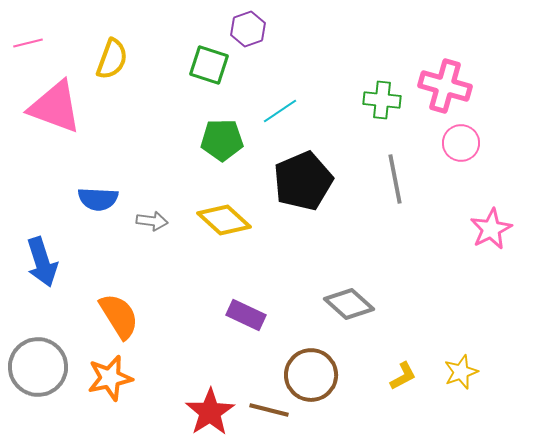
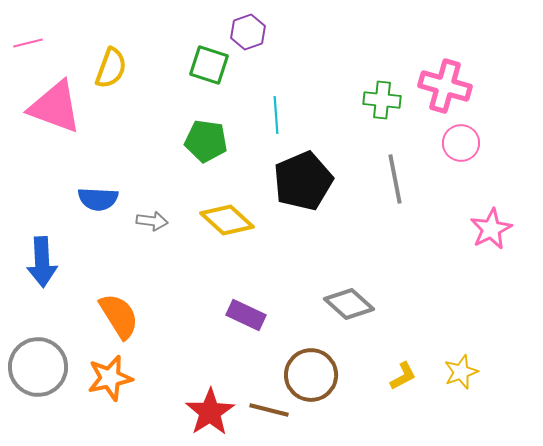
purple hexagon: moved 3 px down
yellow semicircle: moved 1 px left, 9 px down
cyan line: moved 4 px left, 4 px down; rotated 60 degrees counterclockwise
green pentagon: moved 16 px left, 1 px down; rotated 9 degrees clockwise
yellow diamond: moved 3 px right
blue arrow: rotated 15 degrees clockwise
